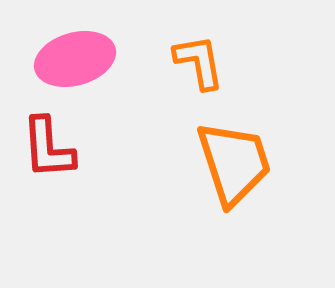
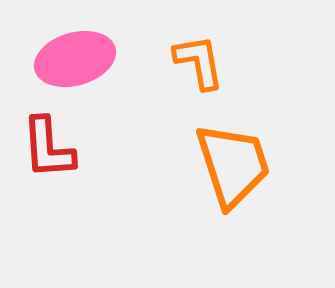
orange trapezoid: moved 1 px left, 2 px down
